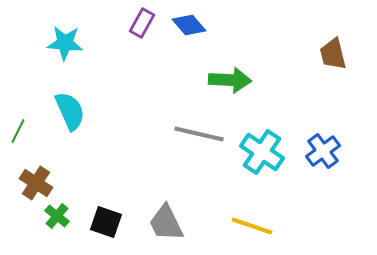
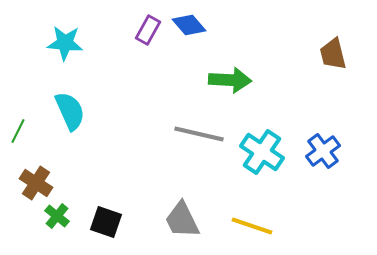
purple rectangle: moved 6 px right, 7 px down
gray trapezoid: moved 16 px right, 3 px up
